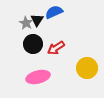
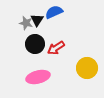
gray star: rotated 16 degrees counterclockwise
black circle: moved 2 px right
